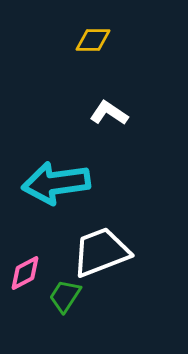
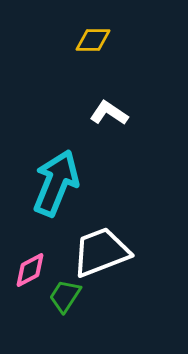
cyan arrow: rotated 120 degrees clockwise
pink diamond: moved 5 px right, 3 px up
